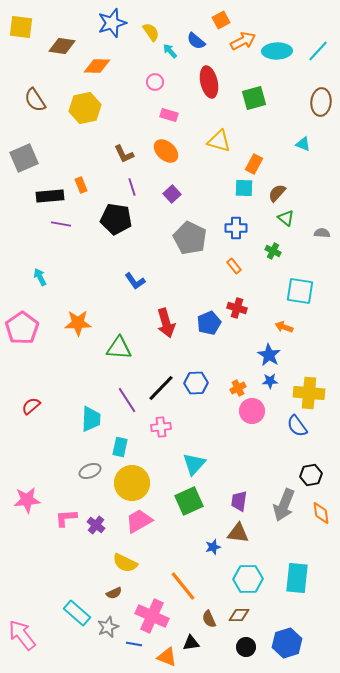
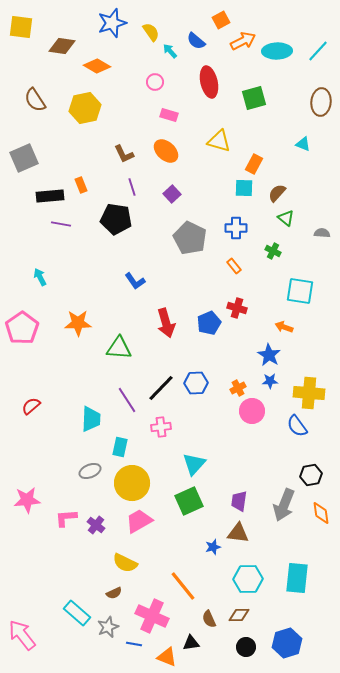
orange diamond at (97, 66): rotated 28 degrees clockwise
